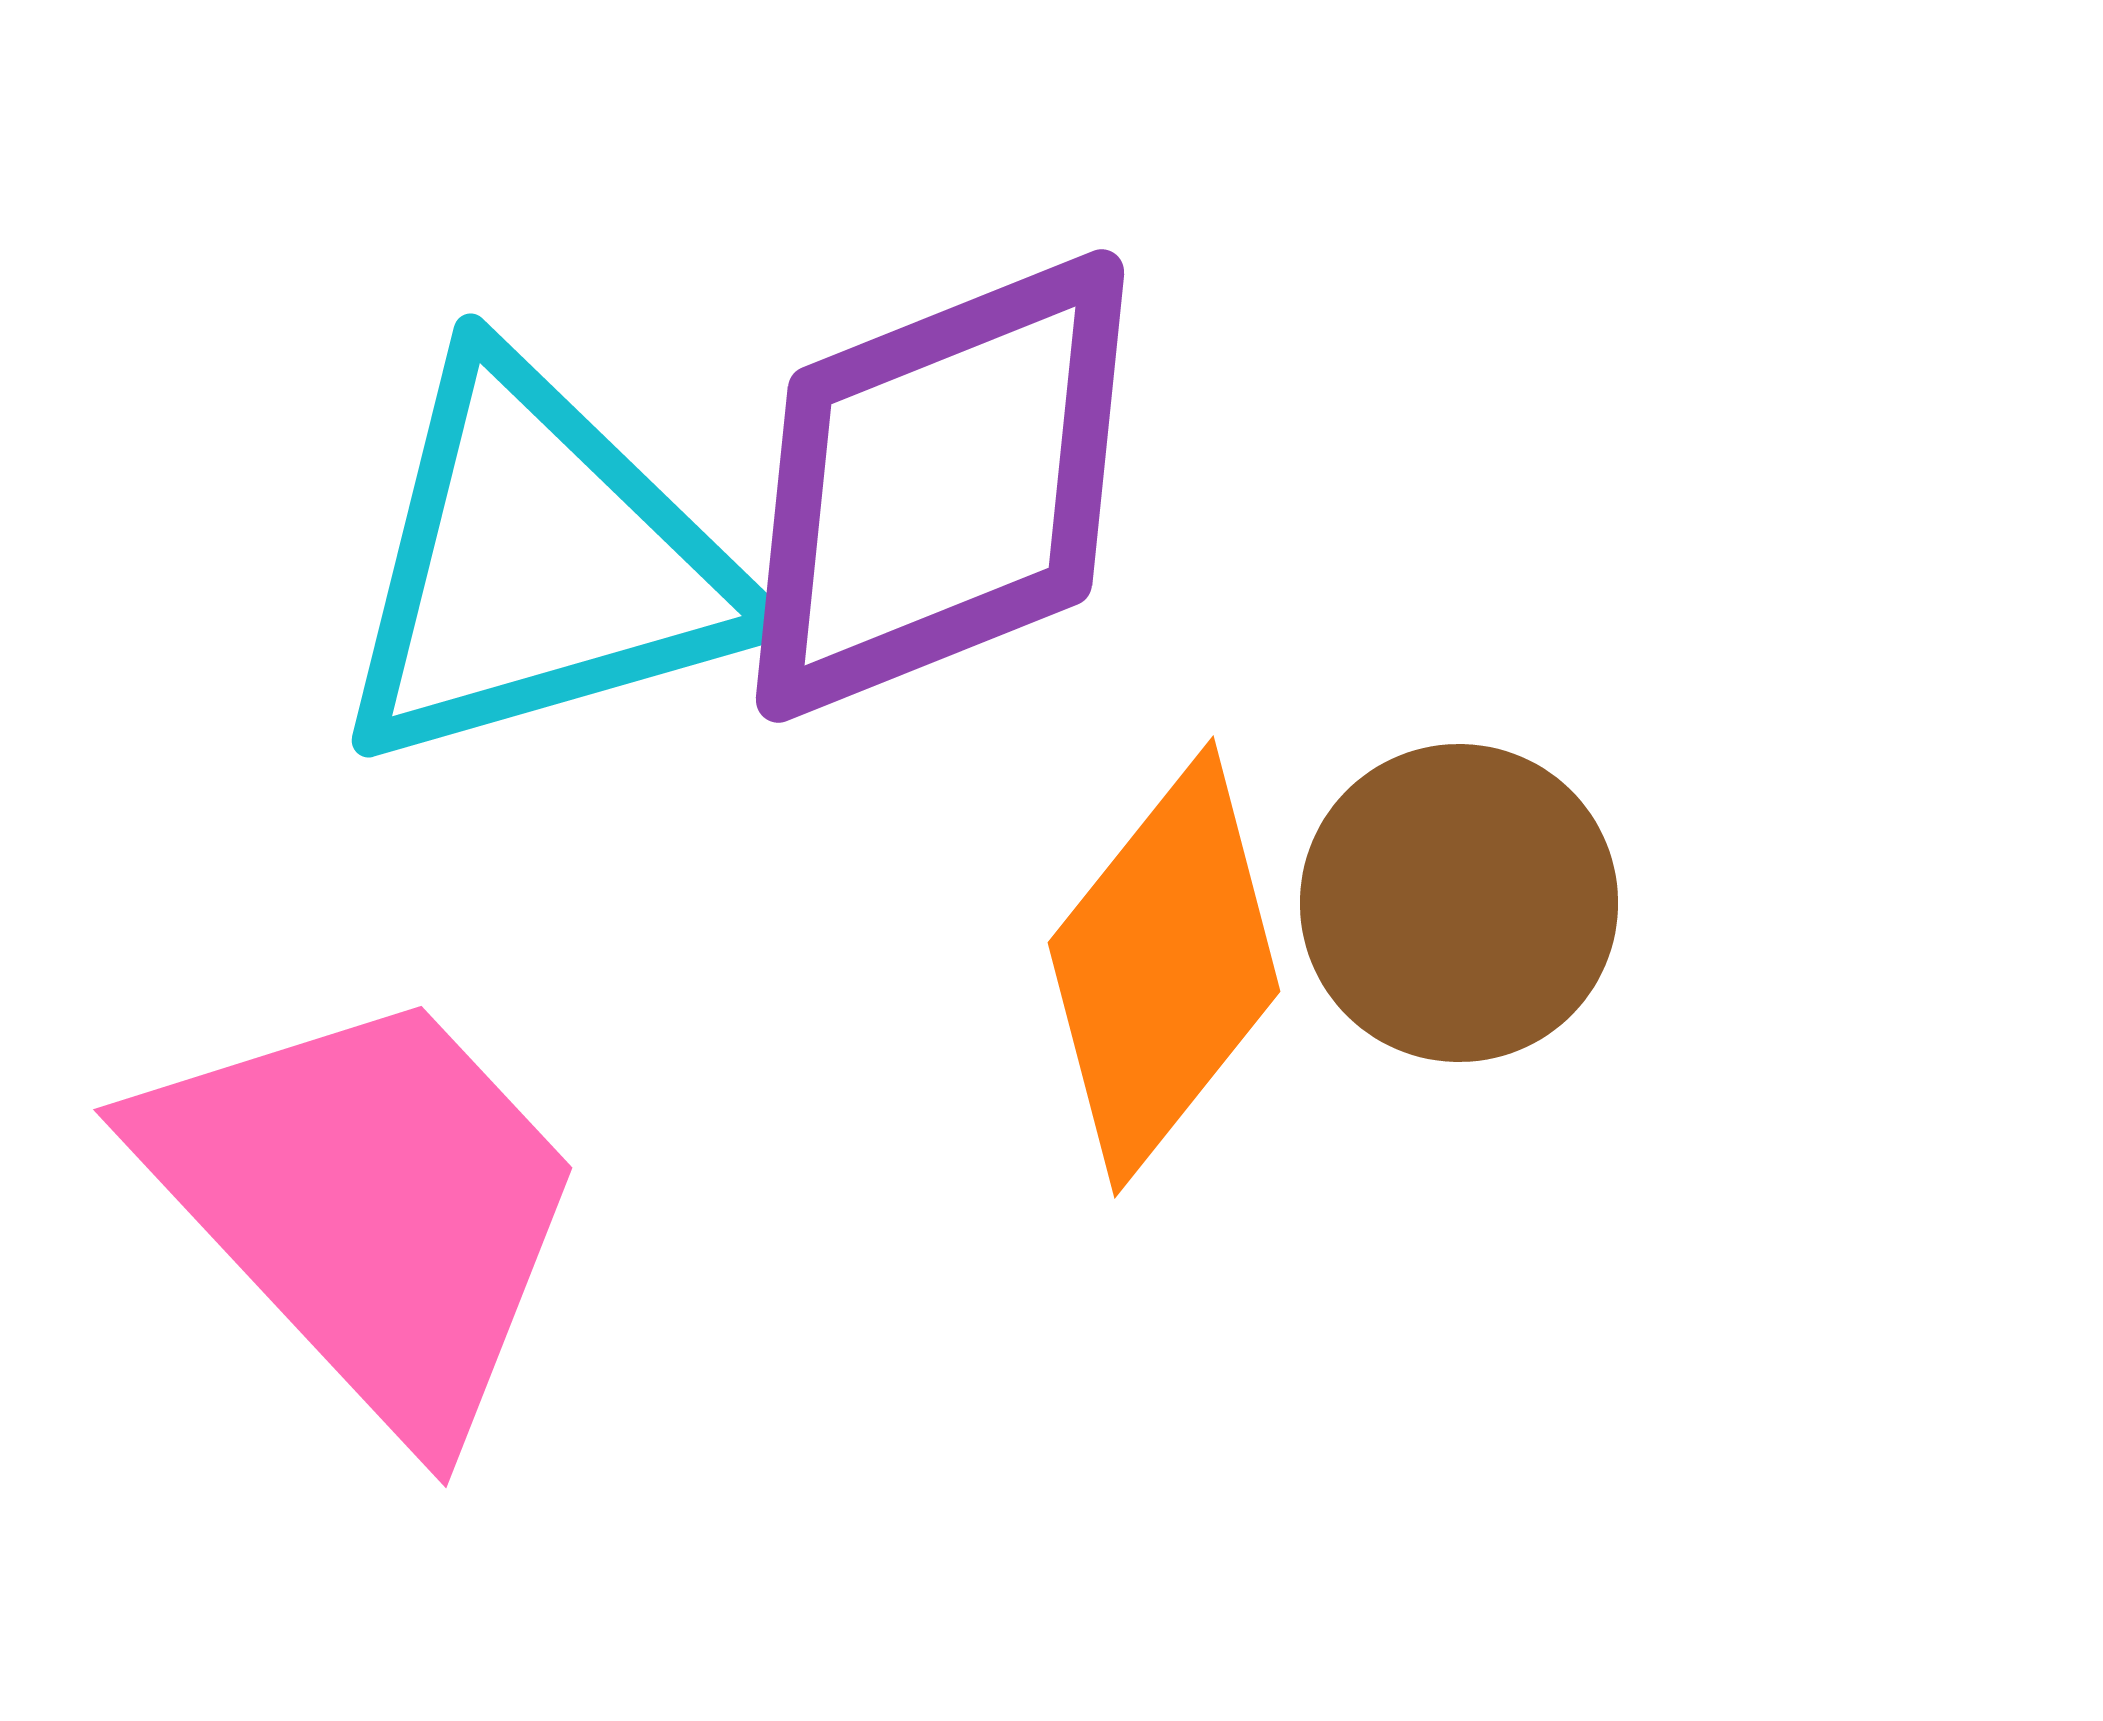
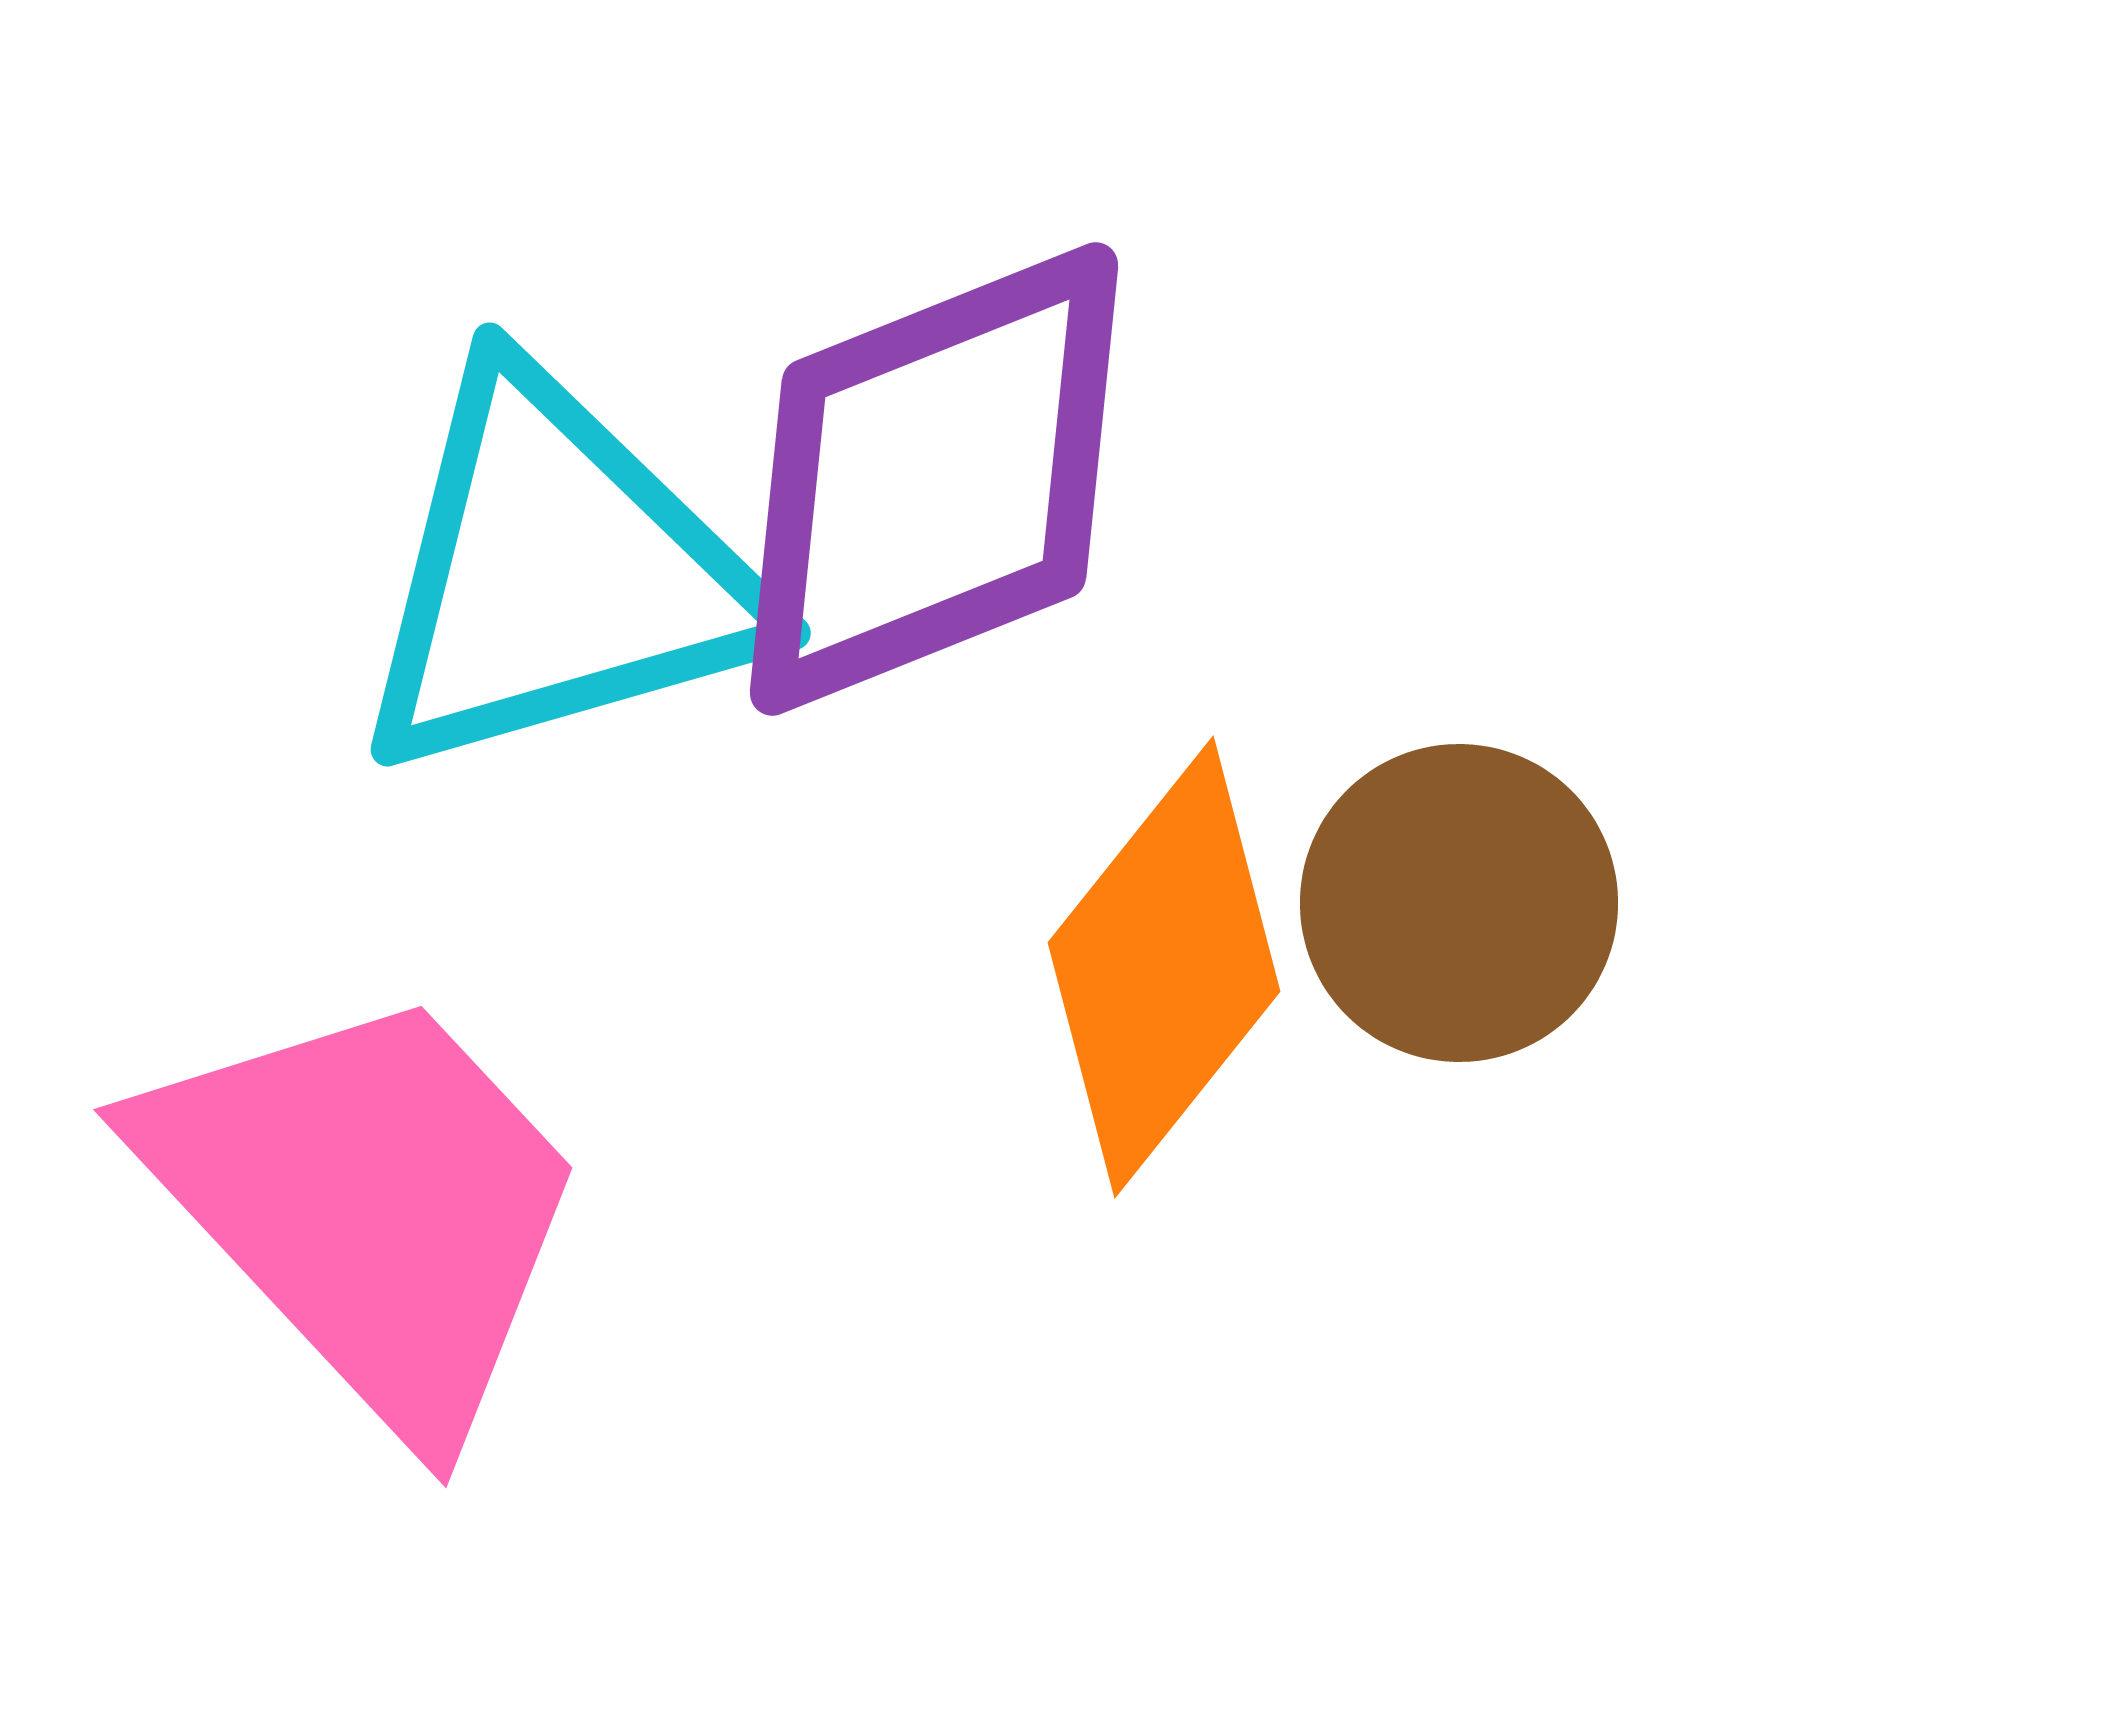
purple diamond: moved 6 px left, 7 px up
cyan triangle: moved 19 px right, 9 px down
